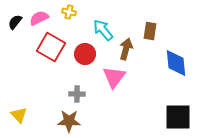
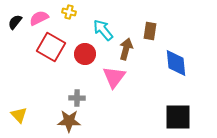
gray cross: moved 4 px down
